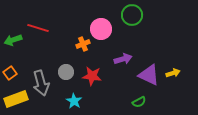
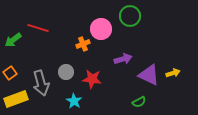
green circle: moved 2 px left, 1 px down
green arrow: rotated 18 degrees counterclockwise
red star: moved 3 px down
